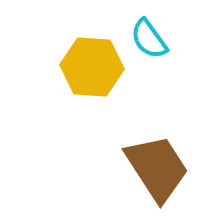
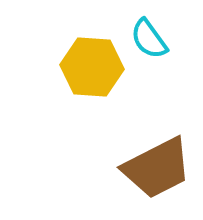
brown trapezoid: rotated 96 degrees clockwise
